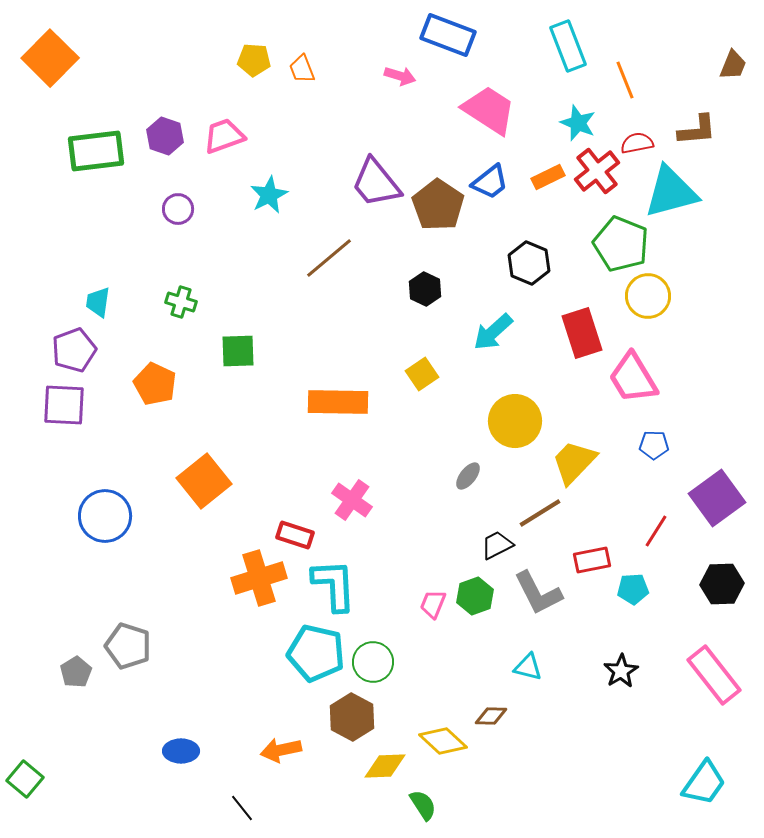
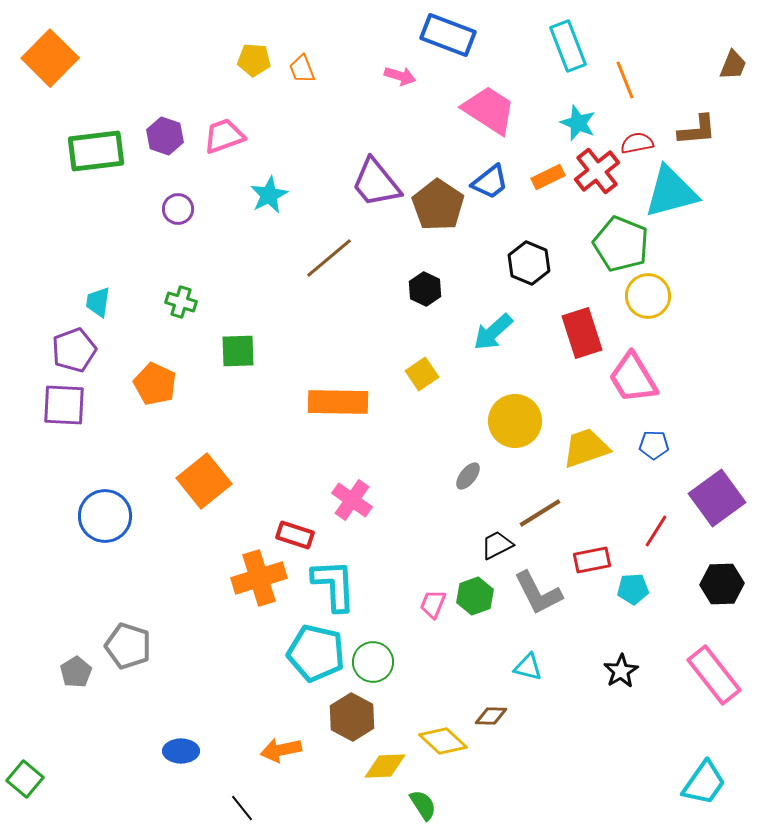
yellow trapezoid at (574, 462): moved 12 px right, 14 px up; rotated 27 degrees clockwise
